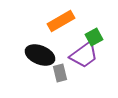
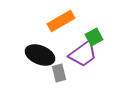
purple trapezoid: moved 1 px left, 1 px up
gray rectangle: moved 1 px left
